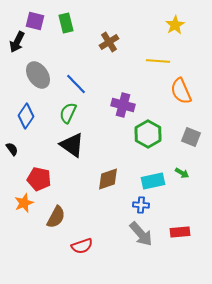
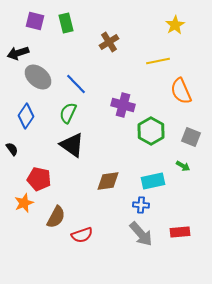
black arrow: moved 1 px right, 11 px down; rotated 45 degrees clockwise
yellow line: rotated 15 degrees counterclockwise
gray ellipse: moved 2 px down; rotated 16 degrees counterclockwise
green hexagon: moved 3 px right, 3 px up
green arrow: moved 1 px right, 7 px up
brown diamond: moved 2 px down; rotated 10 degrees clockwise
red semicircle: moved 11 px up
